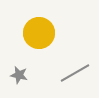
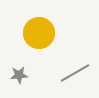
gray star: rotated 18 degrees counterclockwise
